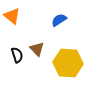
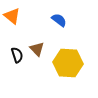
blue semicircle: rotated 70 degrees clockwise
